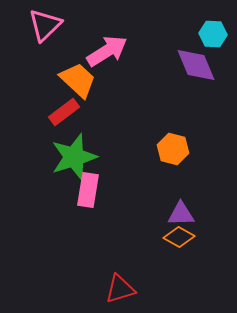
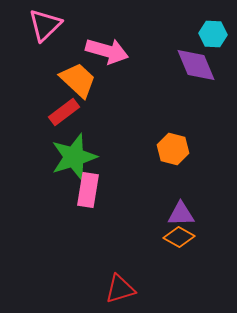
pink arrow: rotated 48 degrees clockwise
